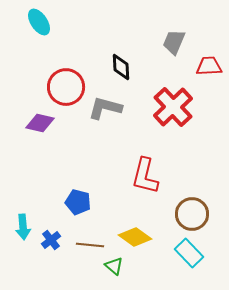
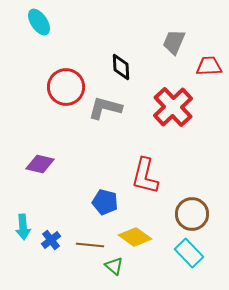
purple diamond: moved 41 px down
blue pentagon: moved 27 px right
